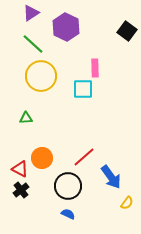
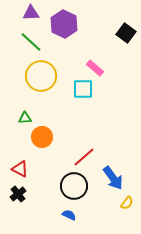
purple triangle: rotated 30 degrees clockwise
purple hexagon: moved 2 px left, 3 px up
black square: moved 1 px left, 2 px down
green line: moved 2 px left, 2 px up
pink rectangle: rotated 48 degrees counterclockwise
green triangle: moved 1 px left
orange circle: moved 21 px up
blue arrow: moved 2 px right, 1 px down
black circle: moved 6 px right
black cross: moved 3 px left, 4 px down
blue semicircle: moved 1 px right, 1 px down
